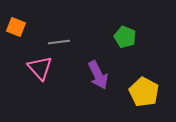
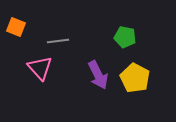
green pentagon: rotated 10 degrees counterclockwise
gray line: moved 1 px left, 1 px up
yellow pentagon: moved 9 px left, 14 px up
